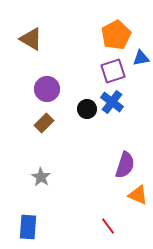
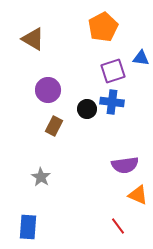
orange pentagon: moved 13 px left, 8 px up
brown triangle: moved 2 px right
blue triangle: rotated 18 degrees clockwise
purple circle: moved 1 px right, 1 px down
blue cross: rotated 30 degrees counterclockwise
brown rectangle: moved 10 px right, 3 px down; rotated 18 degrees counterclockwise
purple semicircle: rotated 64 degrees clockwise
red line: moved 10 px right
